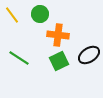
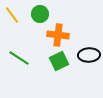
black ellipse: rotated 30 degrees clockwise
